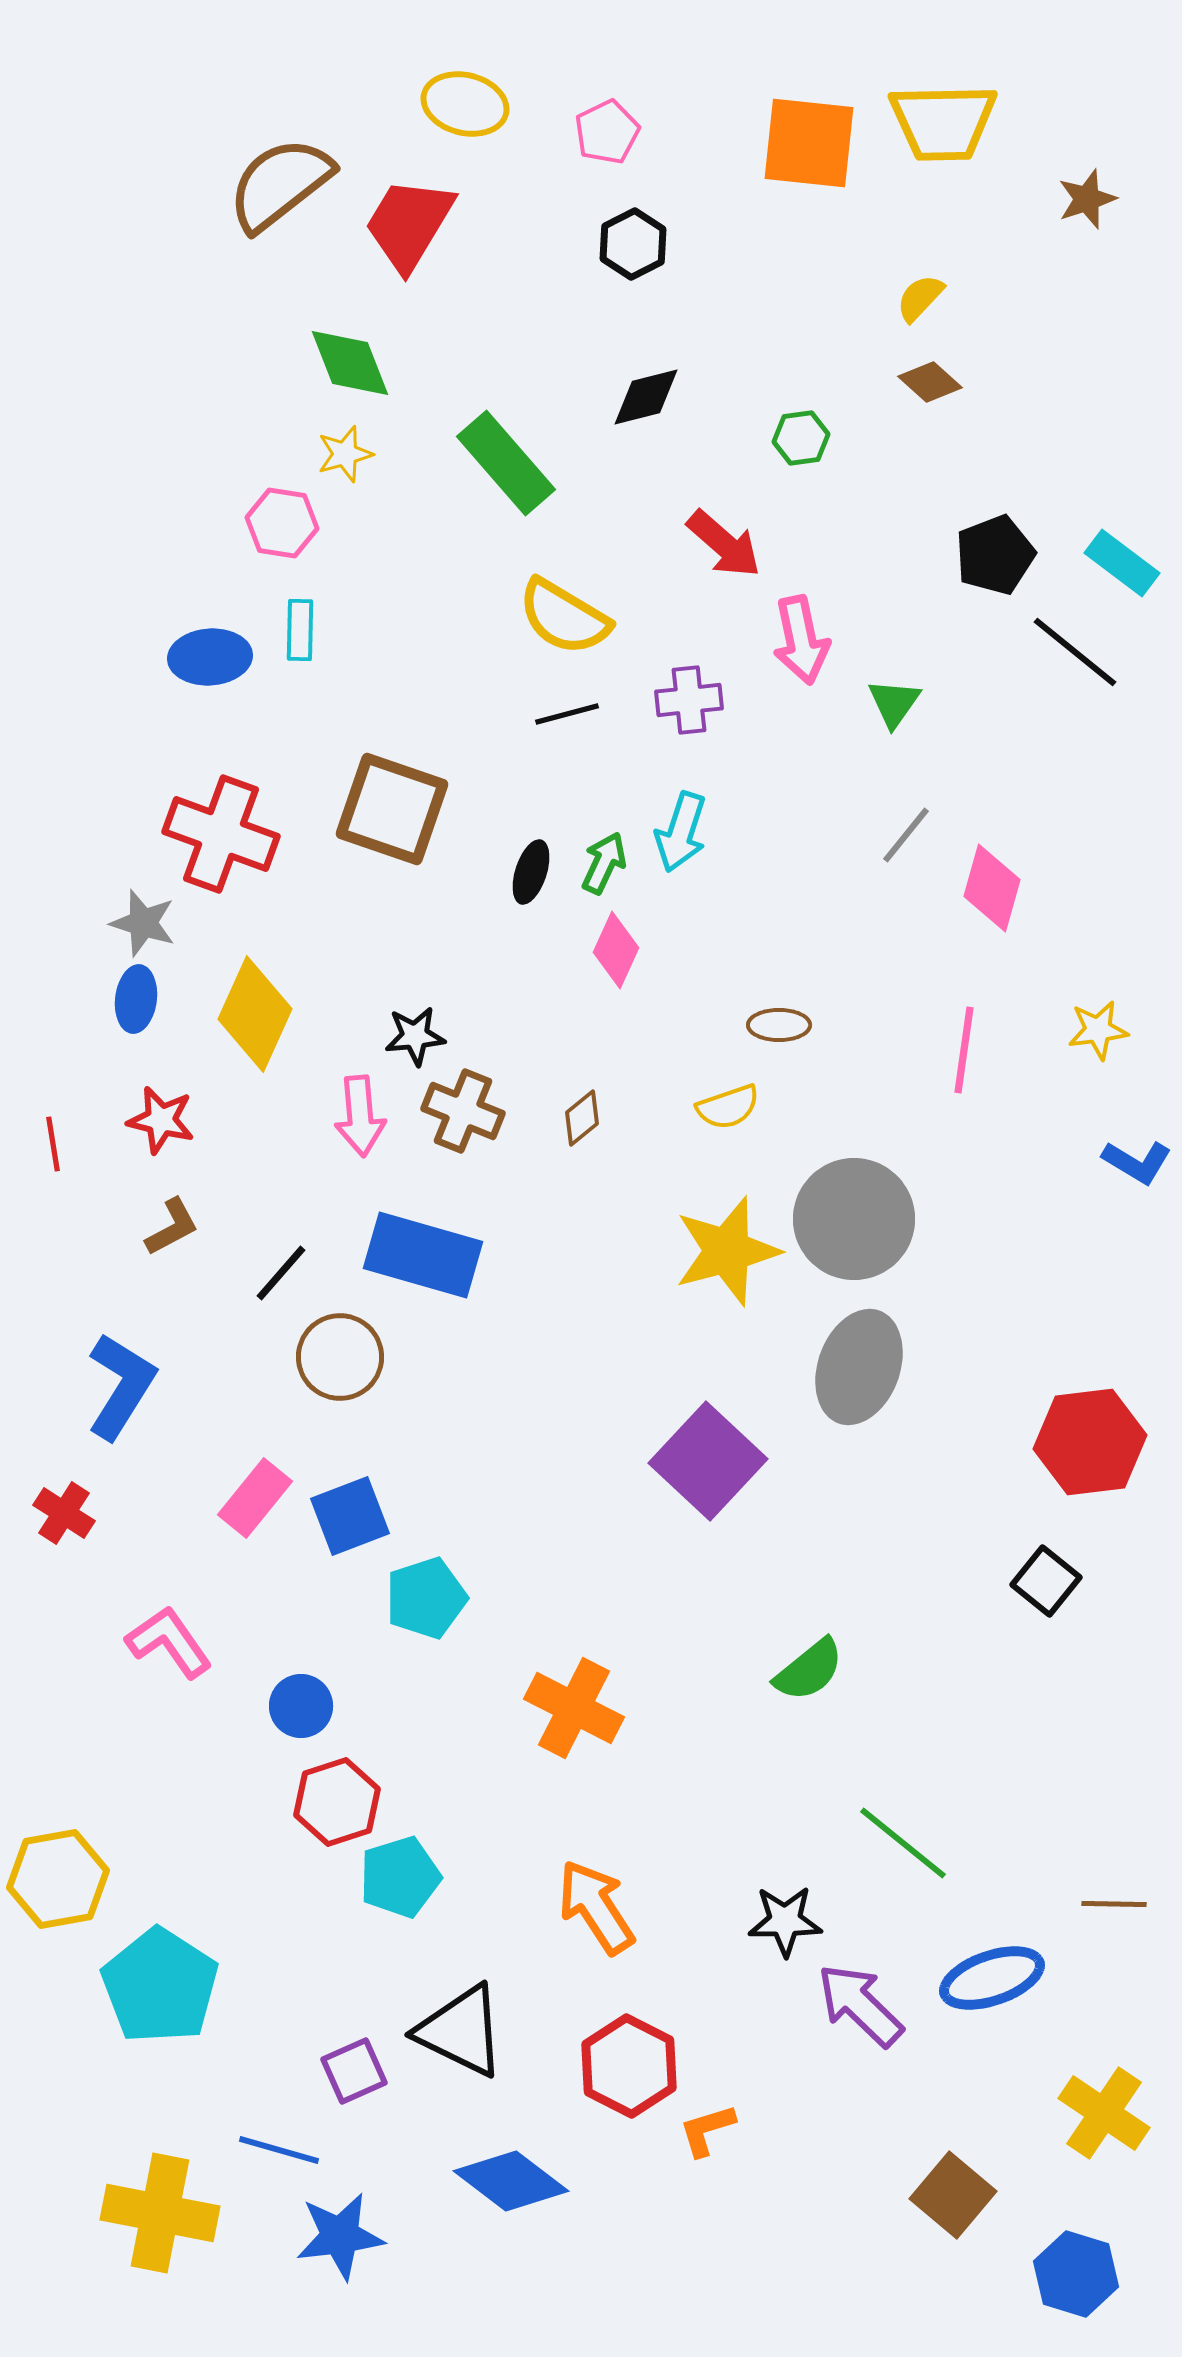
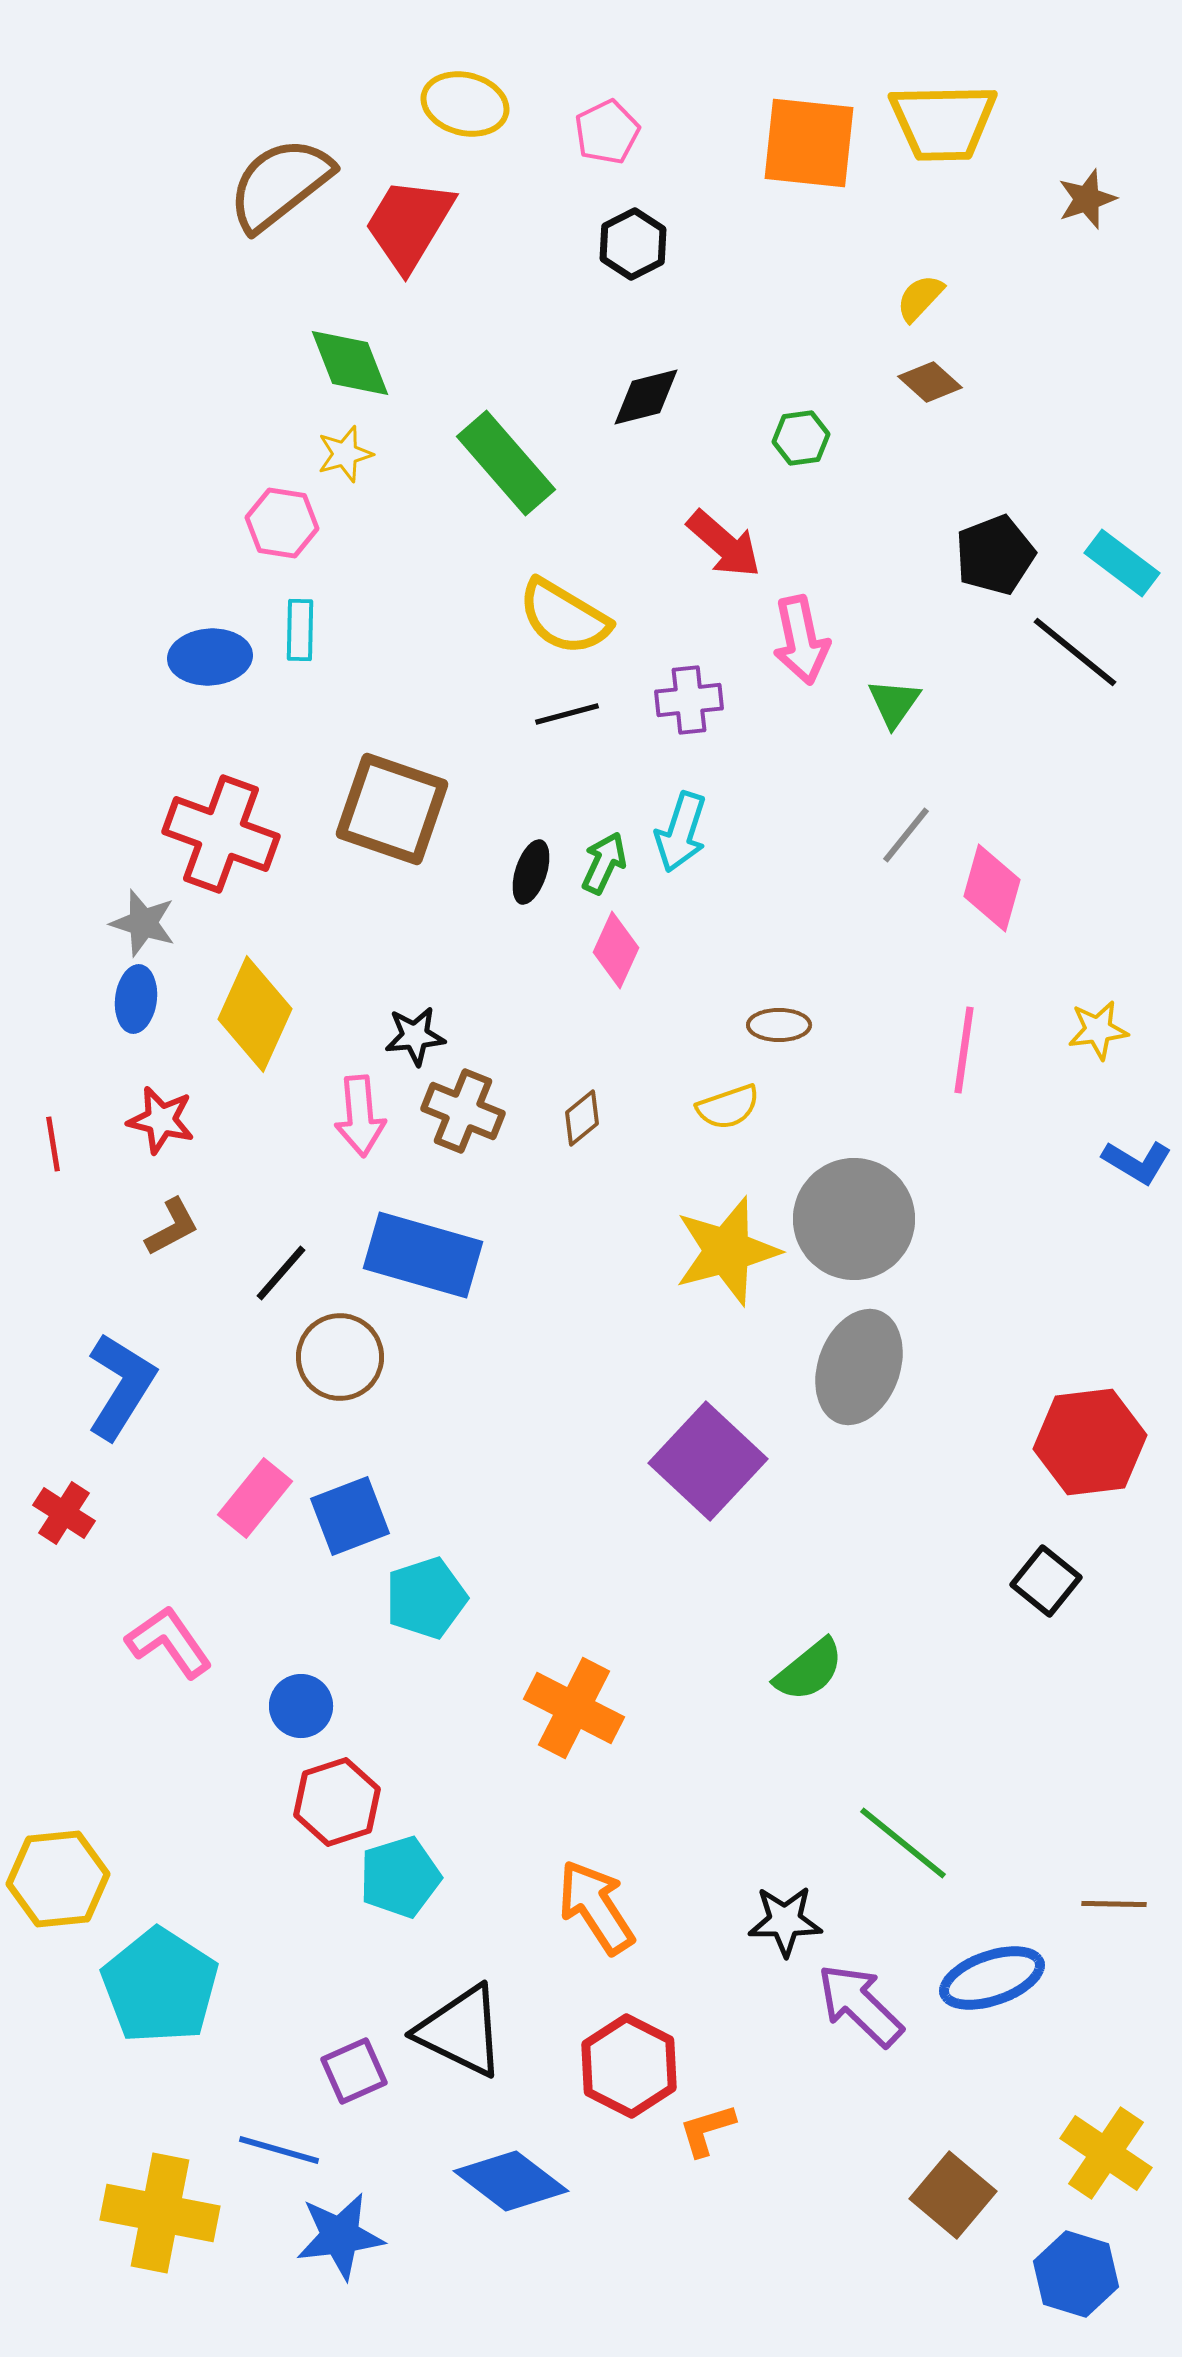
yellow hexagon at (58, 1879): rotated 4 degrees clockwise
yellow cross at (1104, 2113): moved 2 px right, 40 px down
